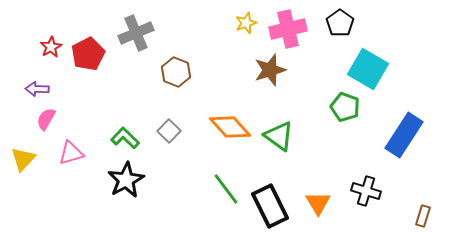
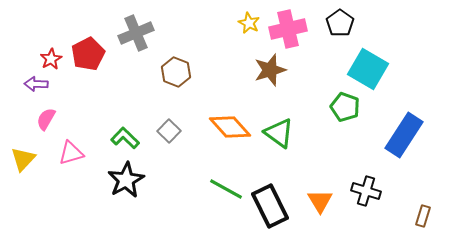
yellow star: moved 3 px right; rotated 25 degrees counterclockwise
red star: moved 12 px down
purple arrow: moved 1 px left, 5 px up
green triangle: moved 3 px up
green line: rotated 24 degrees counterclockwise
orange triangle: moved 2 px right, 2 px up
